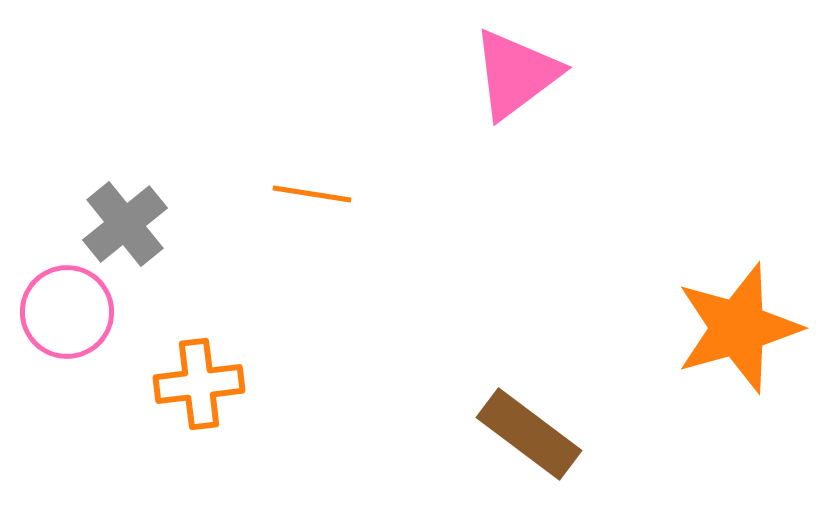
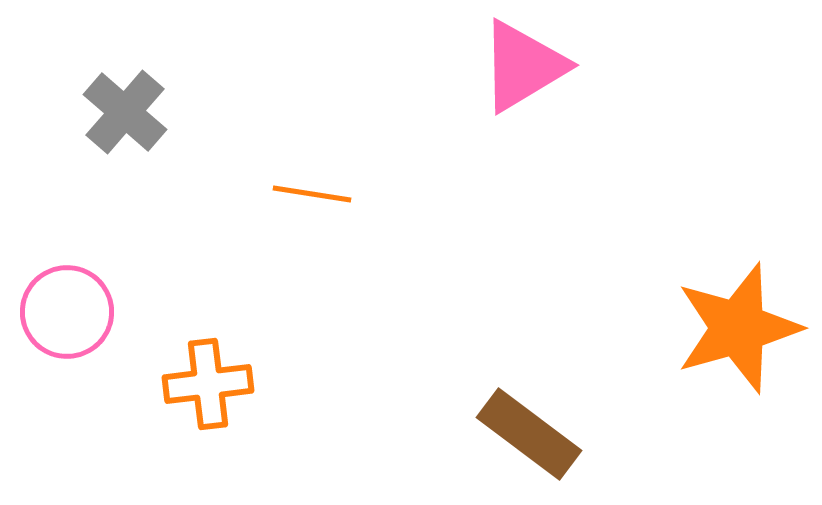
pink triangle: moved 7 px right, 8 px up; rotated 6 degrees clockwise
gray cross: moved 112 px up; rotated 10 degrees counterclockwise
orange cross: moved 9 px right
